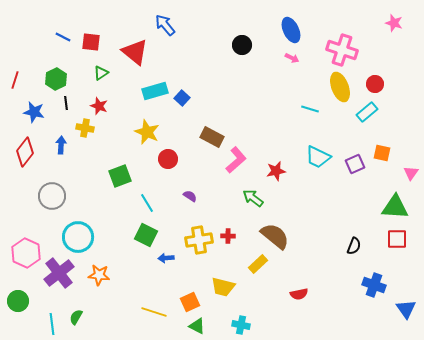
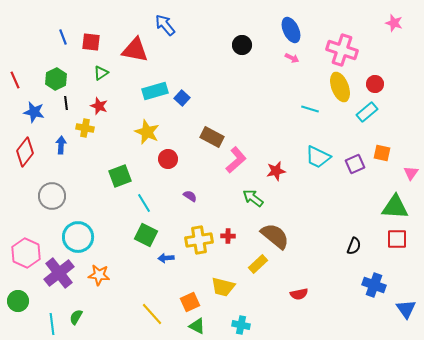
blue line at (63, 37): rotated 42 degrees clockwise
red triangle at (135, 52): moved 2 px up; rotated 28 degrees counterclockwise
red line at (15, 80): rotated 42 degrees counterclockwise
cyan line at (147, 203): moved 3 px left
yellow line at (154, 312): moved 2 px left, 2 px down; rotated 30 degrees clockwise
